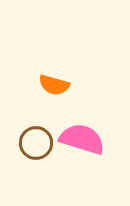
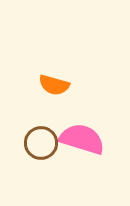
brown circle: moved 5 px right
